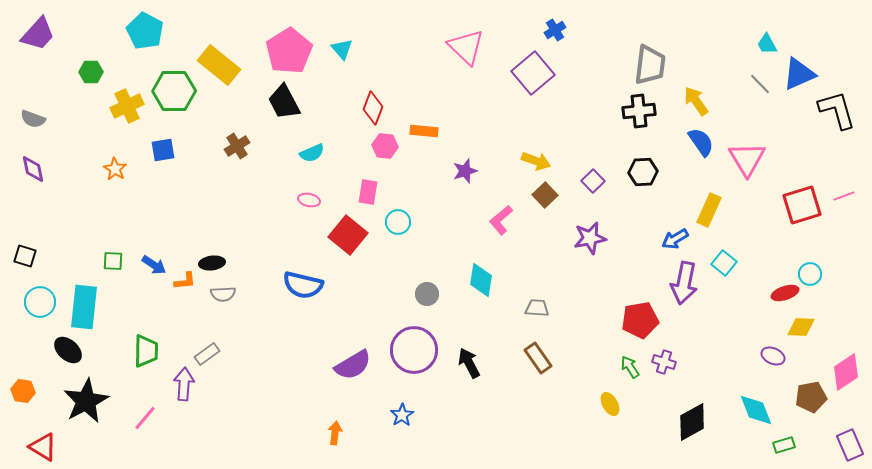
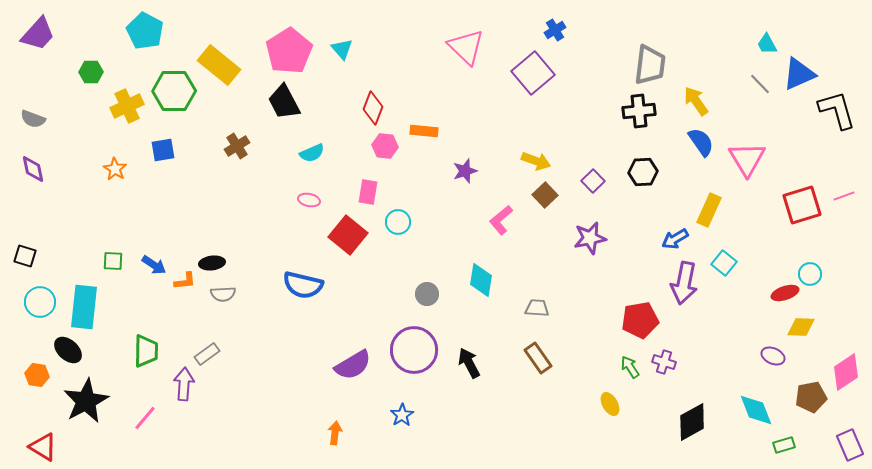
orange hexagon at (23, 391): moved 14 px right, 16 px up
